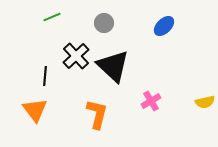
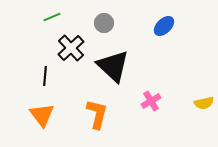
black cross: moved 5 px left, 8 px up
yellow semicircle: moved 1 px left, 1 px down
orange triangle: moved 7 px right, 5 px down
